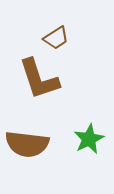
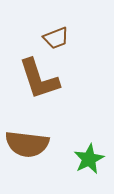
brown trapezoid: rotated 12 degrees clockwise
green star: moved 20 px down
